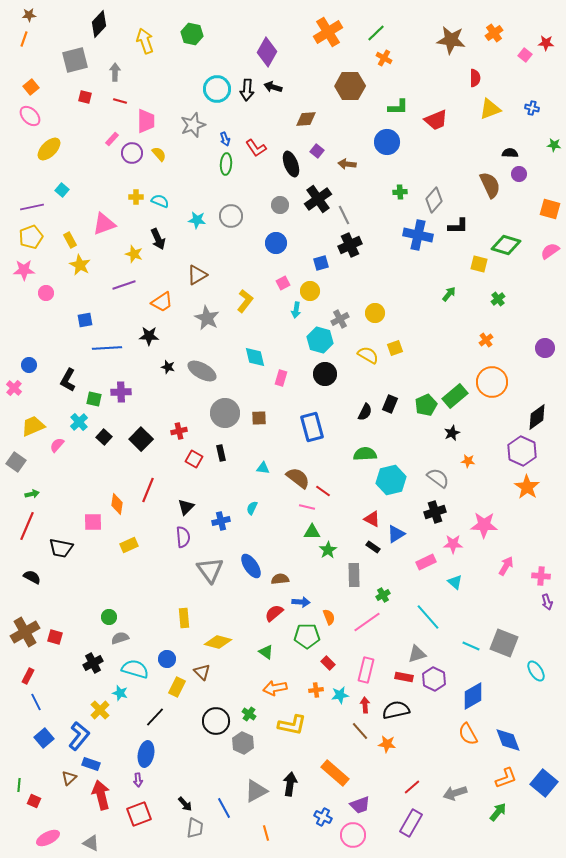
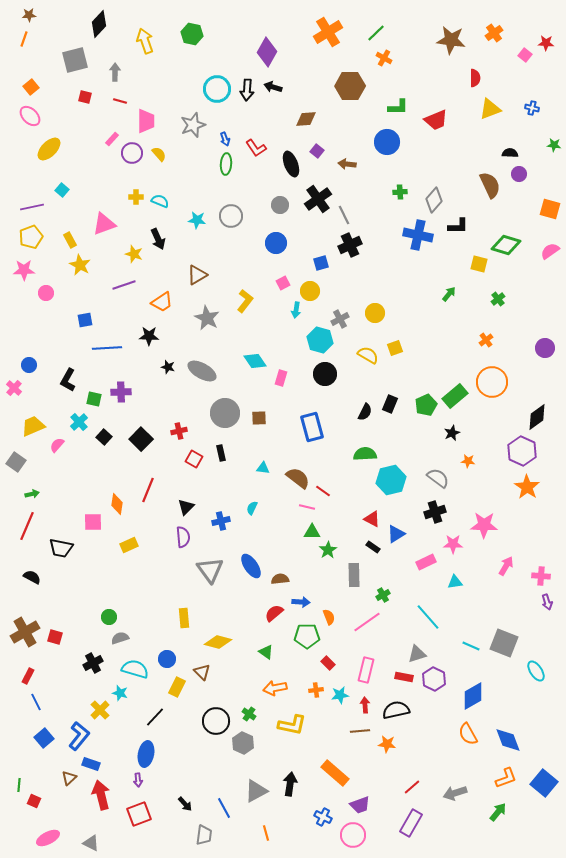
cyan diamond at (255, 357): moved 4 px down; rotated 20 degrees counterclockwise
cyan triangle at (455, 582): rotated 49 degrees counterclockwise
brown line at (360, 731): rotated 54 degrees counterclockwise
gray trapezoid at (195, 828): moved 9 px right, 7 px down
